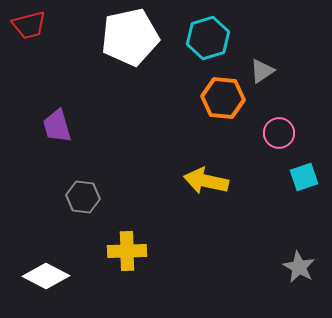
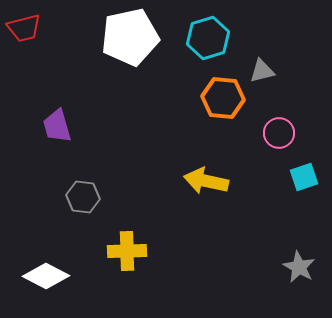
red trapezoid: moved 5 px left, 3 px down
gray triangle: rotated 20 degrees clockwise
